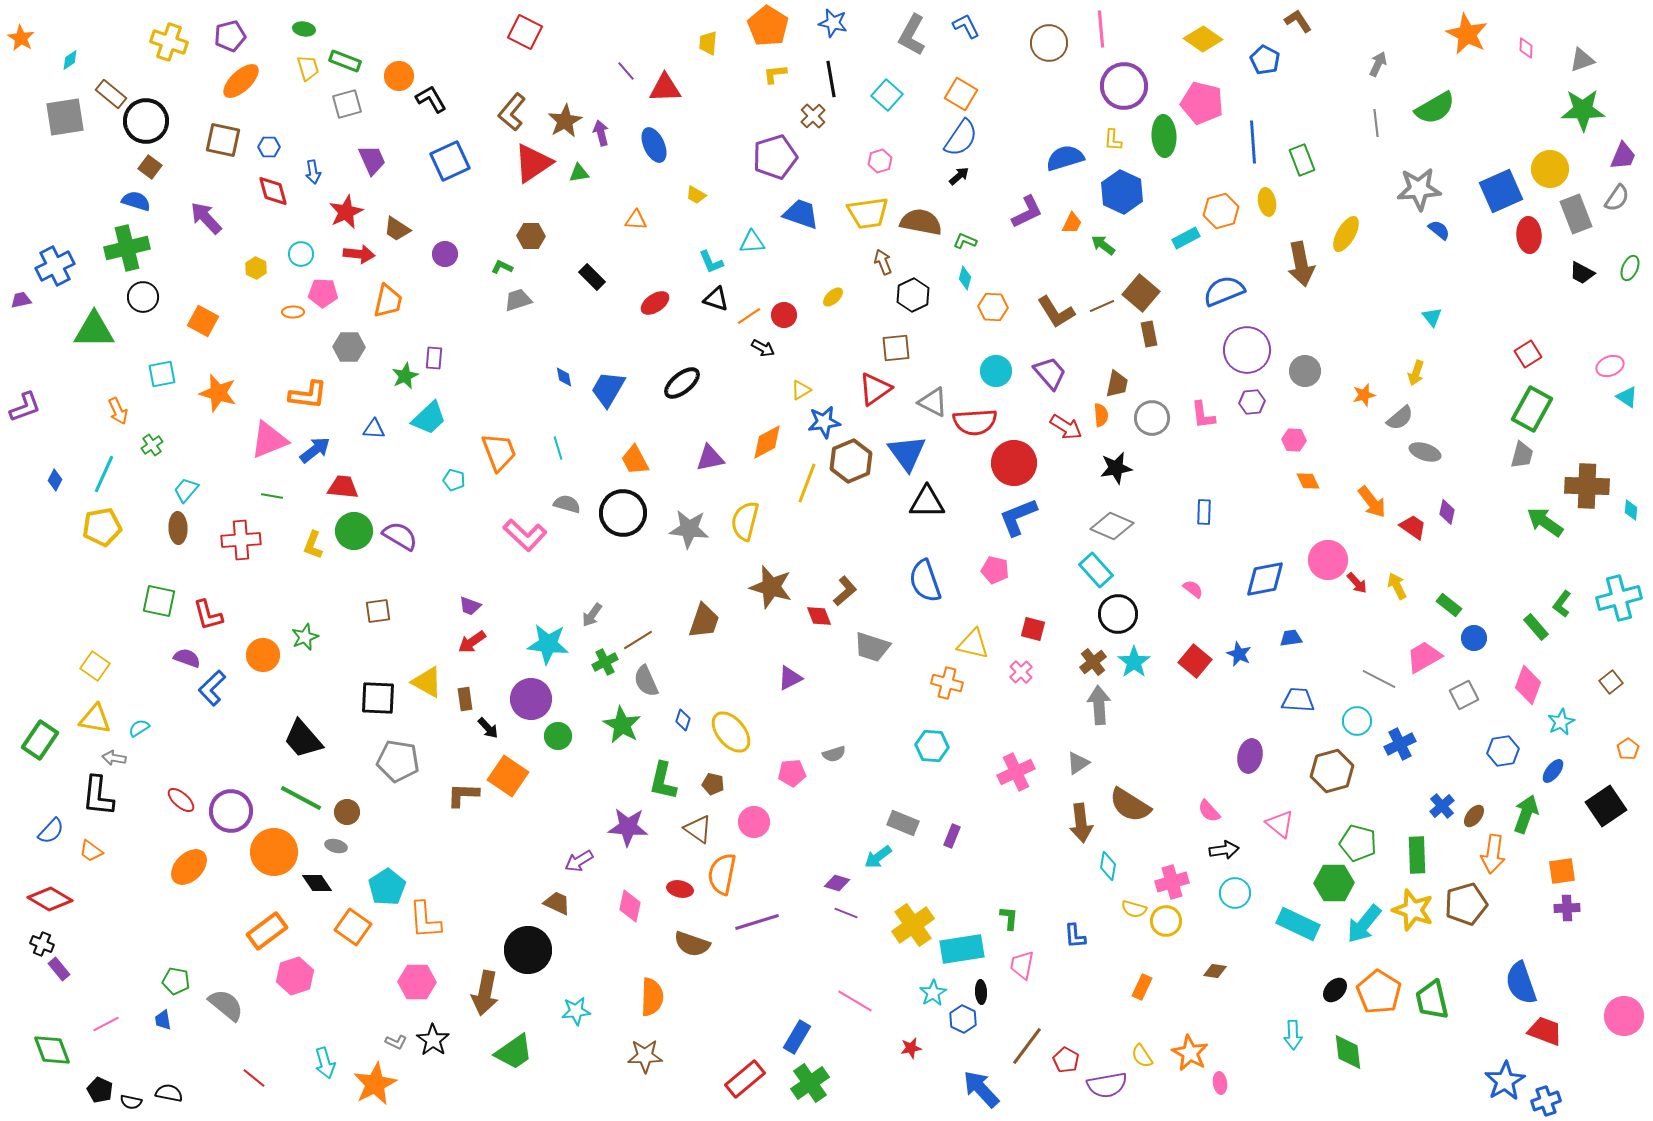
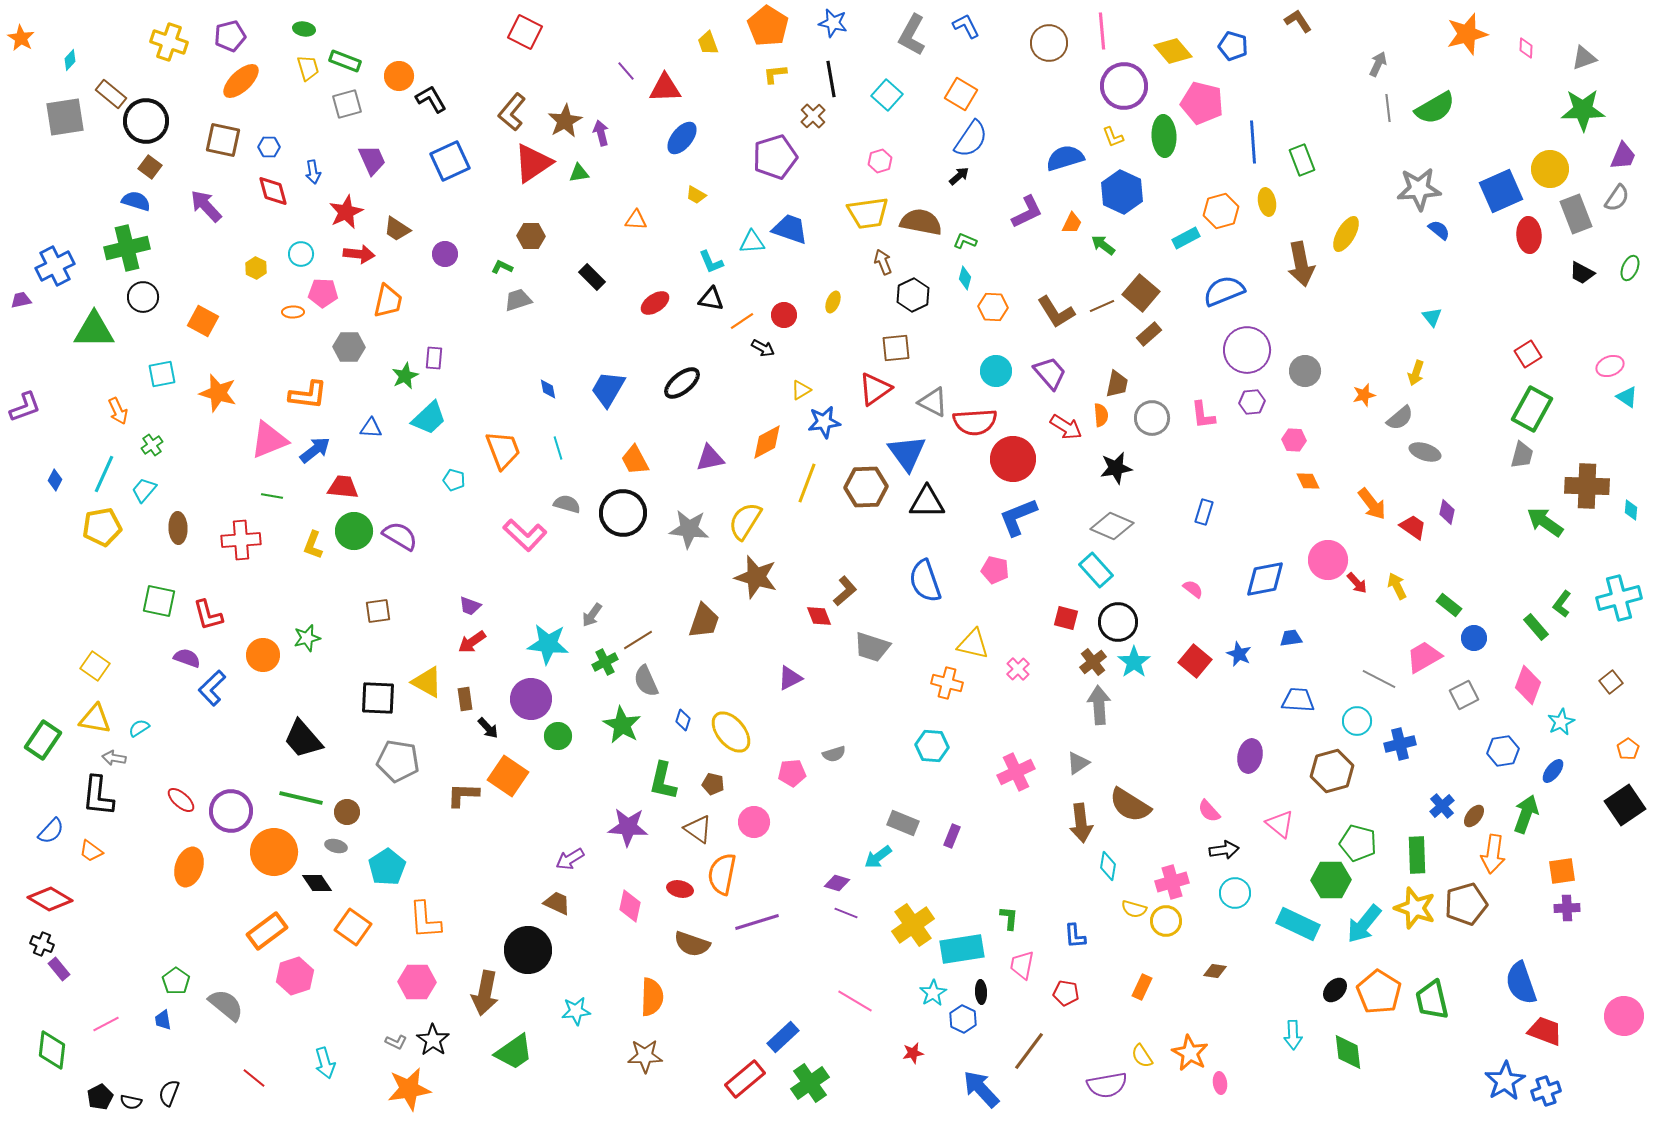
pink line at (1101, 29): moved 1 px right, 2 px down
orange star at (1467, 34): rotated 30 degrees clockwise
yellow diamond at (1203, 39): moved 30 px left, 12 px down; rotated 15 degrees clockwise
yellow trapezoid at (708, 43): rotated 25 degrees counterclockwise
cyan diamond at (70, 60): rotated 15 degrees counterclockwise
blue pentagon at (1265, 60): moved 32 px left, 14 px up; rotated 12 degrees counterclockwise
gray triangle at (1582, 60): moved 2 px right, 2 px up
gray line at (1376, 123): moved 12 px right, 15 px up
blue semicircle at (961, 138): moved 10 px right, 1 px down
yellow L-shape at (1113, 140): moved 3 px up; rotated 25 degrees counterclockwise
blue ellipse at (654, 145): moved 28 px right, 7 px up; rotated 64 degrees clockwise
blue trapezoid at (801, 214): moved 11 px left, 15 px down
purple arrow at (206, 218): moved 12 px up
yellow ellipse at (833, 297): moved 5 px down; rotated 25 degrees counterclockwise
black triangle at (716, 299): moved 5 px left; rotated 8 degrees counterclockwise
orange line at (749, 316): moved 7 px left, 5 px down
brown rectangle at (1149, 334): rotated 60 degrees clockwise
blue diamond at (564, 377): moved 16 px left, 12 px down
blue triangle at (374, 429): moved 3 px left, 1 px up
orange trapezoid at (499, 452): moved 4 px right, 2 px up
brown hexagon at (851, 461): moved 15 px right, 26 px down; rotated 21 degrees clockwise
red circle at (1014, 463): moved 1 px left, 4 px up
cyan trapezoid at (186, 490): moved 42 px left
orange arrow at (1372, 502): moved 2 px down
blue rectangle at (1204, 512): rotated 15 degrees clockwise
yellow semicircle at (745, 521): rotated 18 degrees clockwise
brown star at (771, 587): moved 15 px left, 10 px up
black circle at (1118, 614): moved 8 px down
red square at (1033, 629): moved 33 px right, 11 px up
green star at (305, 637): moved 2 px right, 1 px down; rotated 8 degrees clockwise
pink cross at (1021, 672): moved 3 px left, 3 px up
green rectangle at (40, 740): moved 3 px right
blue cross at (1400, 744): rotated 12 degrees clockwise
green line at (301, 798): rotated 15 degrees counterclockwise
black square at (1606, 806): moved 19 px right, 1 px up
purple arrow at (579, 861): moved 9 px left, 2 px up
orange ellipse at (189, 867): rotated 27 degrees counterclockwise
green hexagon at (1334, 883): moved 3 px left, 3 px up
cyan pentagon at (387, 887): moved 20 px up
yellow star at (1413, 910): moved 2 px right, 2 px up
green pentagon at (176, 981): rotated 24 degrees clockwise
blue rectangle at (797, 1037): moved 14 px left; rotated 16 degrees clockwise
brown line at (1027, 1046): moved 2 px right, 5 px down
red star at (911, 1048): moved 2 px right, 5 px down
green diamond at (52, 1050): rotated 27 degrees clockwise
red pentagon at (1066, 1060): moved 67 px up; rotated 20 degrees counterclockwise
orange star at (375, 1084): moved 34 px right, 5 px down; rotated 18 degrees clockwise
black pentagon at (100, 1090): moved 7 px down; rotated 20 degrees clockwise
black semicircle at (169, 1093): rotated 80 degrees counterclockwise
blue cross at (1546, 1101): moved 10 px up
